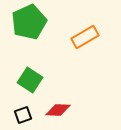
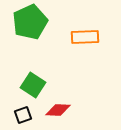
green pentagon: moved 1 px right
orange rectangle: rotated 28 degrees clockwise
green square: moved 3 px right, 5 px down
